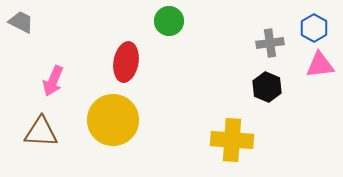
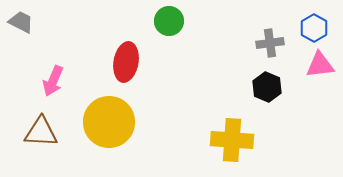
yellow circle: moved 4 px left, 2 px down
